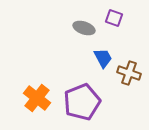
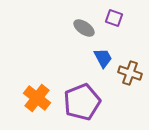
gray ellipse: rotated 15 degrees clockwise
brown cross: moved 1 px right
